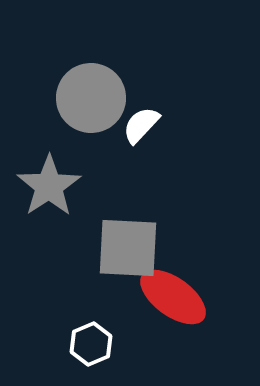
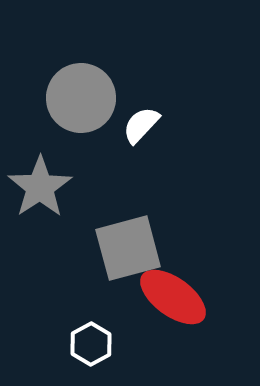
gray circle: moved 10 px left
gray star: moved 9 px left, 1 px down
gray square: rotated 18 degrees counterclockwise
white hexagon: rotated 6 degrees counterclockwise
